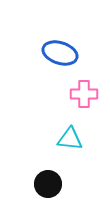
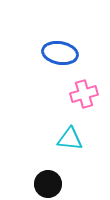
blue ellipse: rotated 8 degrees counterclockwise
pink cross: rotated 16 degrees counterclockwise
